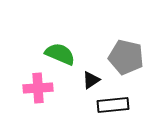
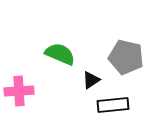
pink cross: moved 19 px left, 3 px down
